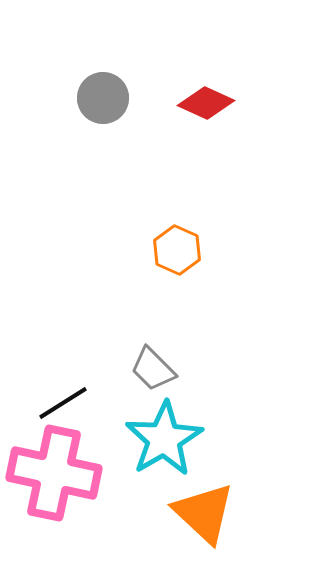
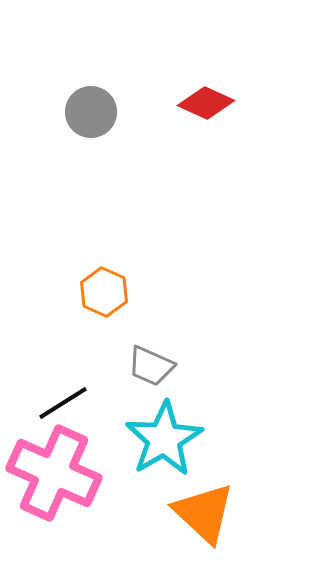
gray circle: moved 12 px left, 14 px down
orange hexagon: moved 73 px left, 42 px down
gray trapezoid: moved 2 px left, 3 px up; rotated 21 degrees counterclockwise
pink cross: rotated 12 degrees clockwise
